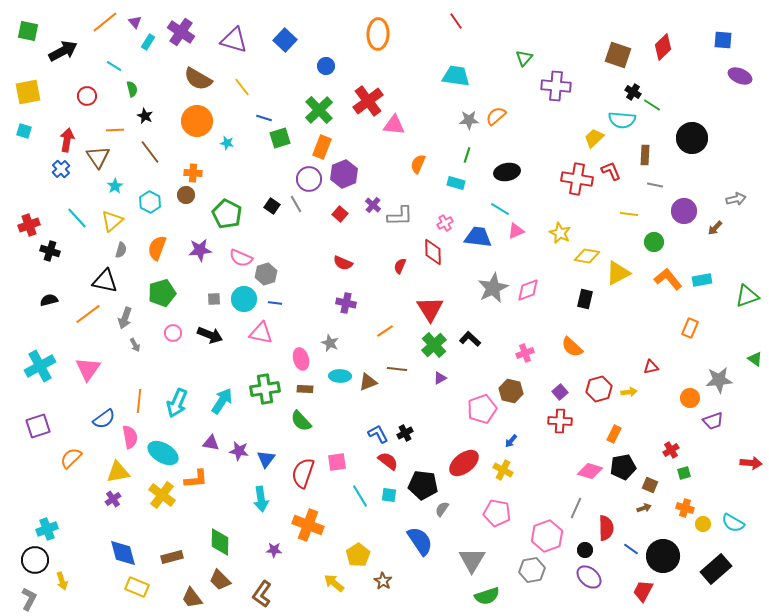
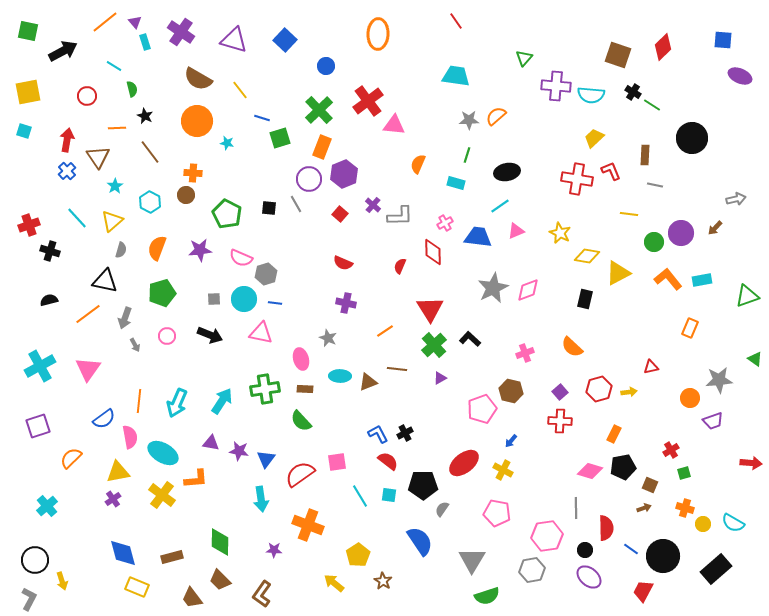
cyan rectangle at (148, 42): moved 3 px left; rotated 49 degrees counterclockwise
yellow line at (242, 87): moved 2 px left, 3 px down
blue line at (264, 118): moved 2 px left
cyan semicircle at (622, 120): moved 31 px left, 25 px up
orange line at (115, 130): moved 2 px right, 2 px up
blue cross at (61, 169): moved 6 px right, 2 px down
black square at (272, 206): moved 3 px left, 2 px down; rotated 28 degrees counterclockwise
cyan line at (500, 209): moved 3 px up; rotated 66 degrees counterclockwise
purple circle at (684, 211): moved 3 px left, 22 px down
pink circle at (173, 333): moved 6 px left, 3 px down
gray star at (330, 343): moved 2 px left, 5 px up
red semicircle at (303, 473): moved 3 px left, 1 px down; rotated 36 degrees clockwise
black pentagon at (423, 485): rotated 8 degrees counterclockwise
gray line at (576, 508): rotated 25 degrees counterclockwise
cyan cross at (47, 529): moved 23 px up; rotated 20 degrees counterclockwise
pink hexagon at (547, 536): rotated 12 degrees clockwise
